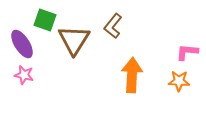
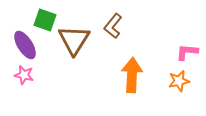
purple ellipse: moved 3 px right, 1 px down
orange star: rotated 15 degrees counterclockwise
